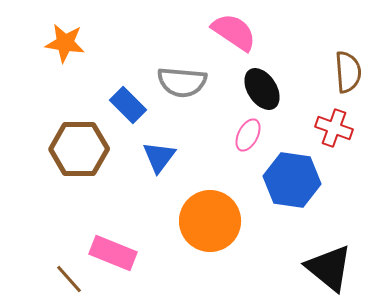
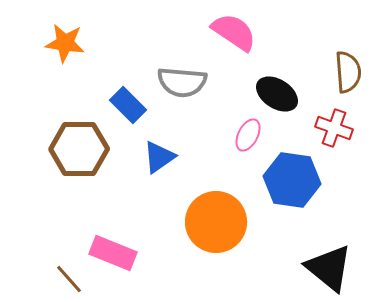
black ellipse: moved 15 px right, 5 px down; rotated 24 degrees counterclockwise
blue triangle: rotated 18 degrees clockwise
orange circle: moved 6 px right, 1 px down
